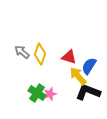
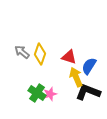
yellow arrow: moved 2 px left, 1 px down; rotated 18 degrees clockwise
